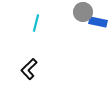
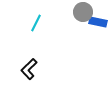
cyan line: rotated 12 degrees clockwise
